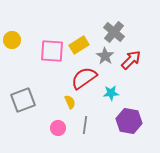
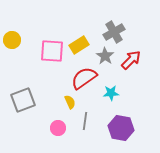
gray cross: rotated 20 degrees clockwise
purple hexagon: moved 8 px left, 7 px down
gray line: moved 4 px up
